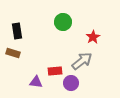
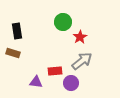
red star: moved 13 px left
